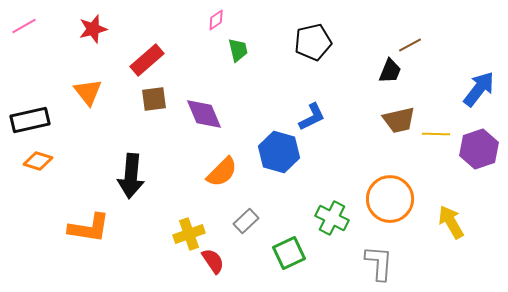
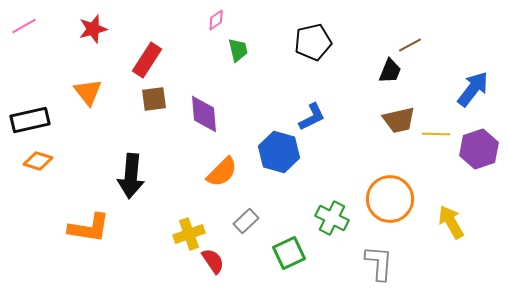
red rectangle: rotated 16 degrees counterclockwise
blue arrow: moved 6 px left
purple diamond: rotated 18 degrees clockwise
